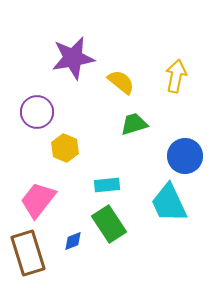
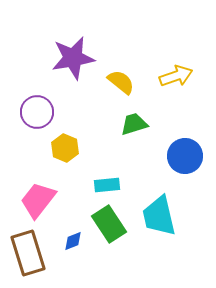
yellow arrow: rotated 60 degrees clockwise
cyan trapezoid: moved 10 px left, 13 px down; rotated 12 degrees clockwise
